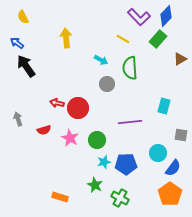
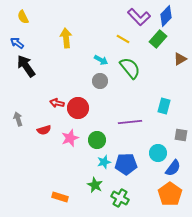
green semicircle: rotated 145 degrees clockwise
gray circle: moved 7 px left, 3 px up
pink star: rotated 24 degrees clockwise
